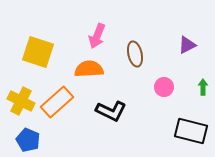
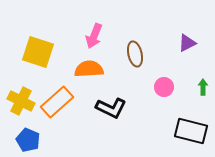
pink arrow: moved 3 px left
purple triangle: moved 2 px up
black L-shape: moved 3 px up
